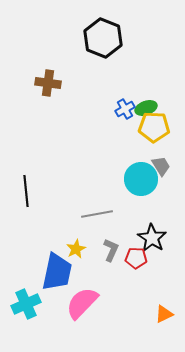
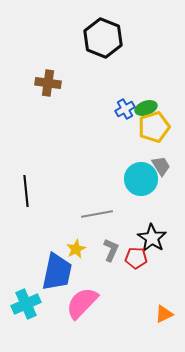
yellow pentagon: rotated 20 degrees counterclockwise
